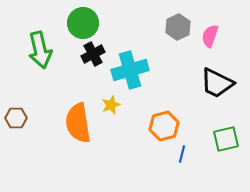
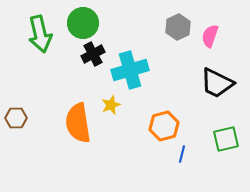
green arrow: moved 16 px up
